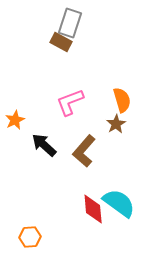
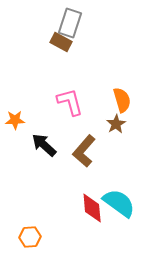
pink L-shape: rotated 96 degrees clockwise
orange star: rotated 24 degrees clockwise
red diamond: moved 1 px left, 1 px up
